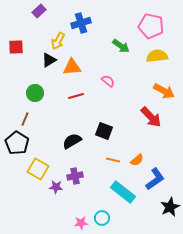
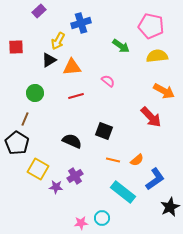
black semicircle: rotated 54 degrees clockwise
purple cross: rotated 21 degrees counterclockwise
